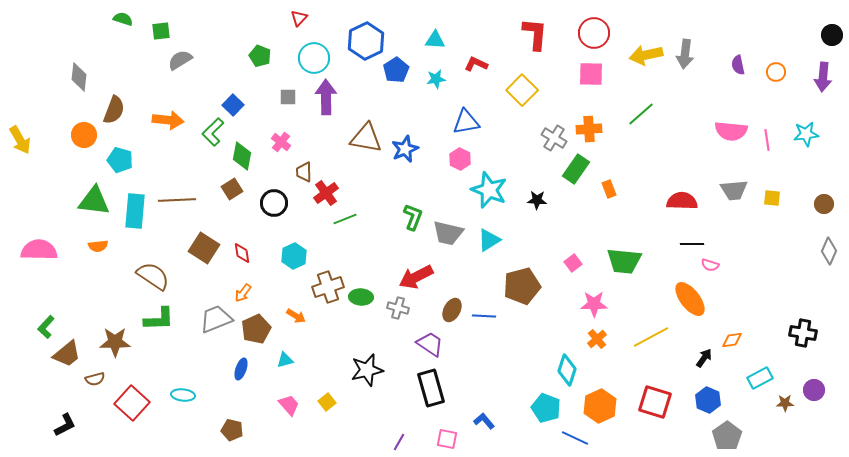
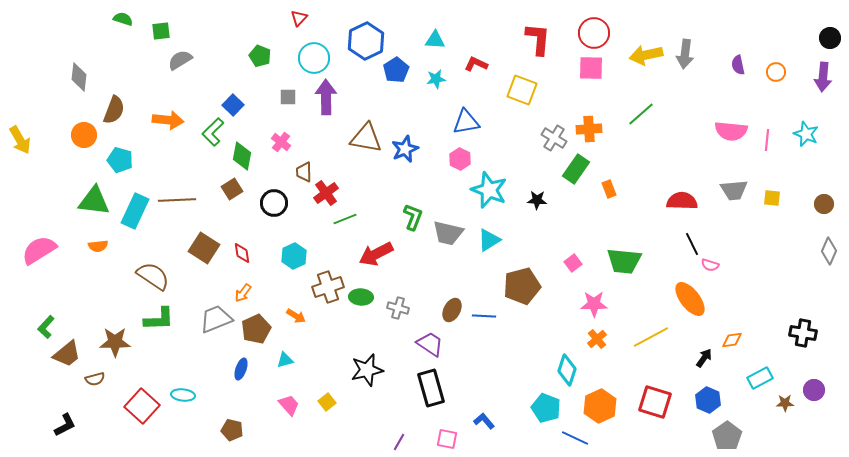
red L-shape at (535, 34): moved 3 px right, 5 px down
black circle at (832, 35): moved 2 px left, 3 px down
pink square at (591, 74): moved 6 px up
yellow square at (522, 90): rotated 24 degrees counterclockwise
cyan star at (806, 134): rotated 30 degrees clockwise
pink line at (767, 140): rotated 15 degrees clockwise
cyan rectangle at (135, 211): rotated 20 degrees clockwise
black line at (692, 244): rotated 65 degrees clockwise
pink semicircle at (39, 250): rotated 33 degrees counterclockwise
red arrow at (416, 277): moved 40 px left, 23 px up
red square at (132, 403): moved 10 px right, 3 px down
